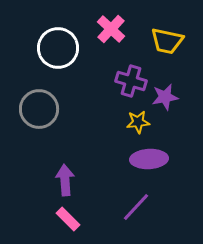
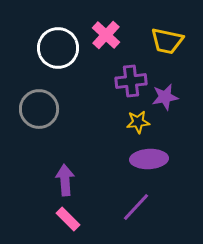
pink cross: moved 5 px left, 6 px down
purple cross: rotated 24 degrees counterclockwise
